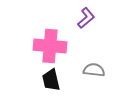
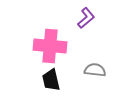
gray semicircle: moved 1 px right
